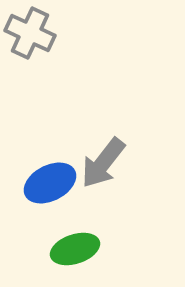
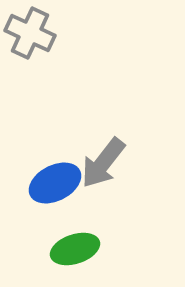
blue ellipse: moved 5 px right
